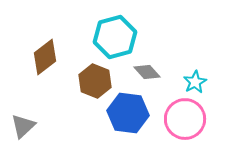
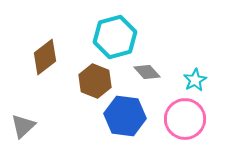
cyan star: moved 2 px up
blue hexagon: moved 3 px left, 3 px down
